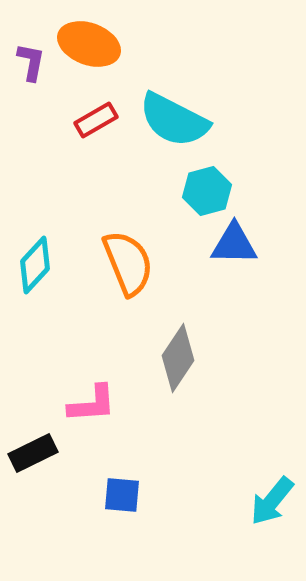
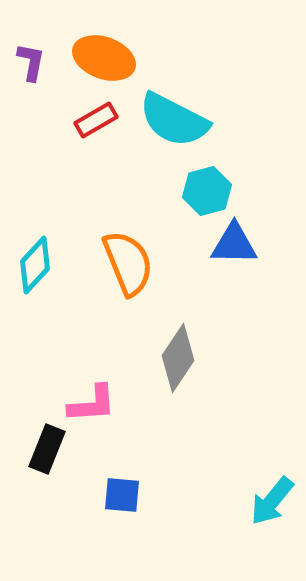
orange ellipse: moved 15 px right, 14 px down
black rectangle: moved 14 px right, 4 px up; rotated 42 degrees counterclockwise
